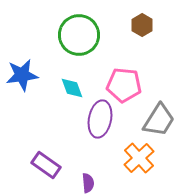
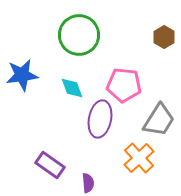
brown hexagon: moved 22 px right, 12 px down
purple rectangle: moved 4 px right
